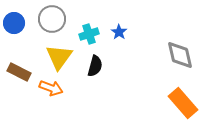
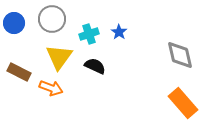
black semicircle: rotated 80 degrees counterclockwise
